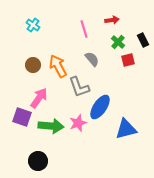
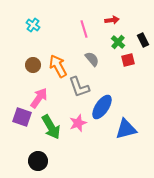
blue ellipse: moved 2 px right
green arrow: moved 1 px down; rotated 55 degrees clockwise
